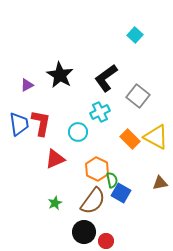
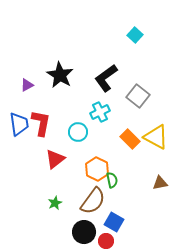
red triangle: rotated 15 degrees counterclockwise
blue square: moved 7 px left, 29 px down
